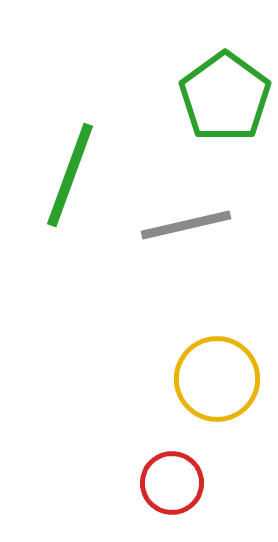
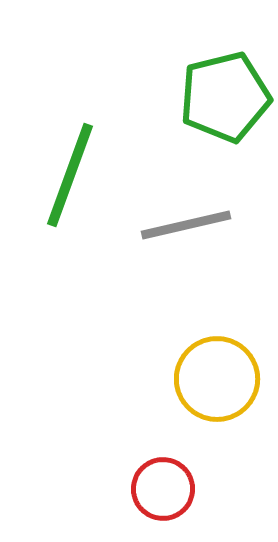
green pentagon: rotated 22 degrees clockwise
red circle: moved 9 px left, 6 px down
